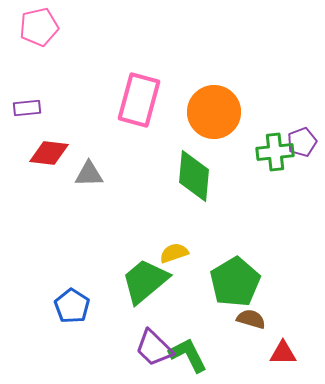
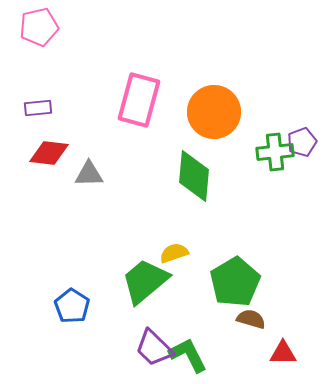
purple rectangle: moved 11 px right
